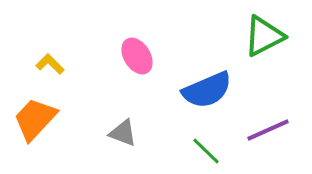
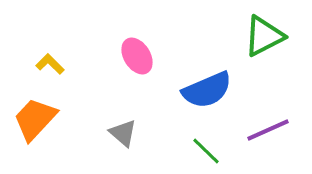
gray triangle: rotated 20 degrees clockwise
